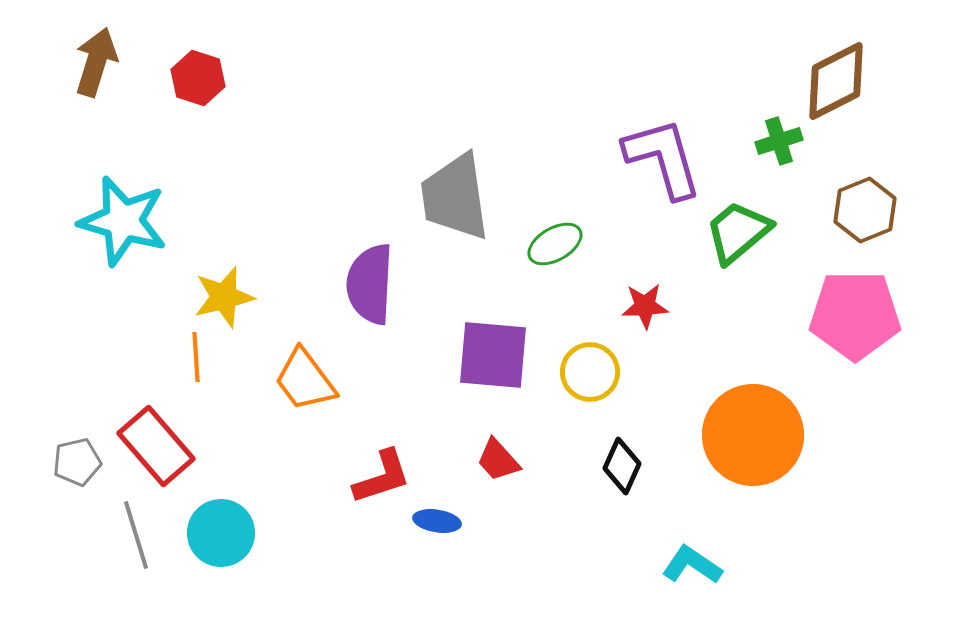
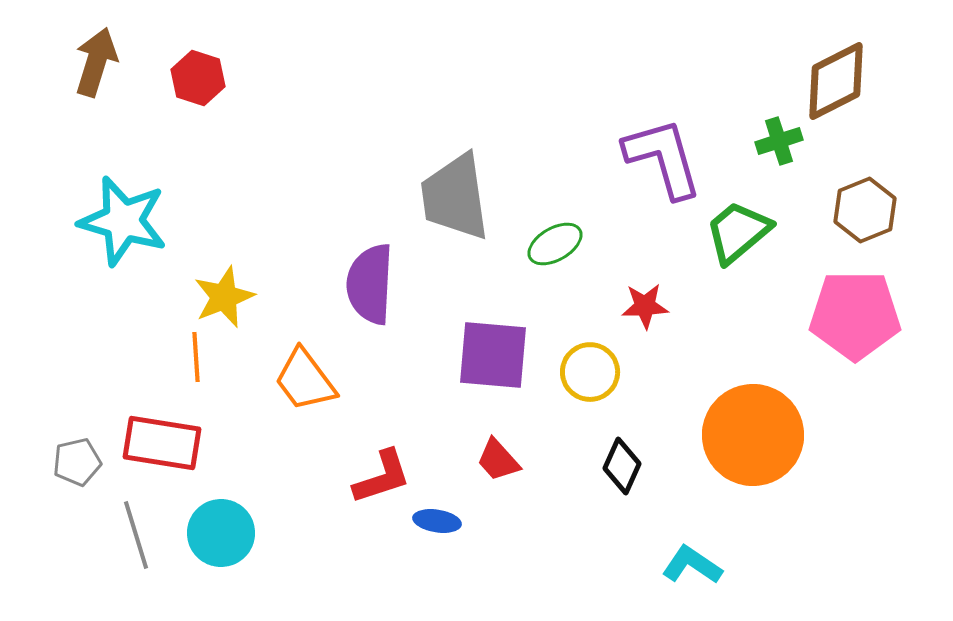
yellow star: rotated 8 degrees counterclockwise
red rectangle: moved 6 px right, 3 px up; rotated 40 degrees counterclockwise
